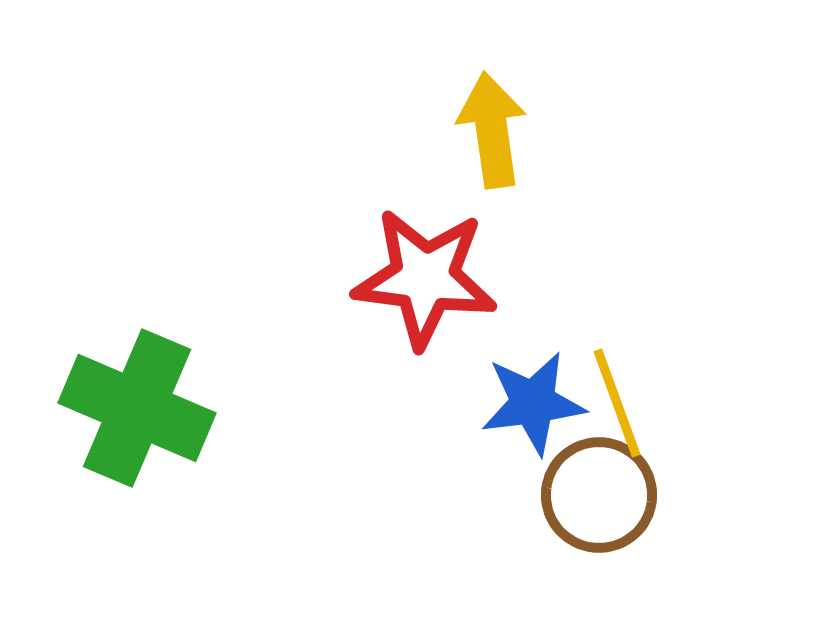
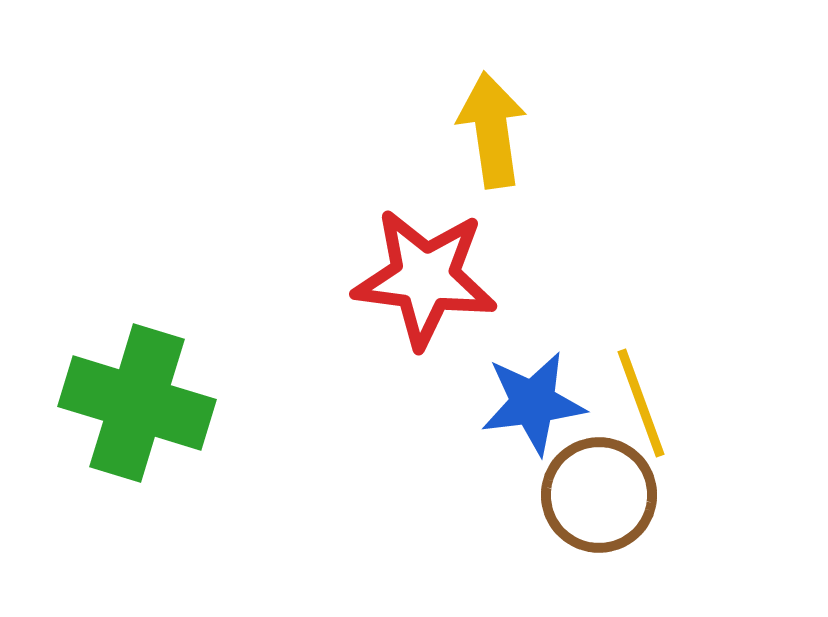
yellow line: moved 24 px right
green cross: moved 5 px up; rotated 6 degrees counterclockwise
